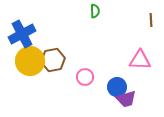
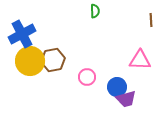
pink circle: moved 2 px right
